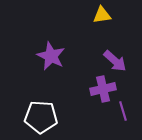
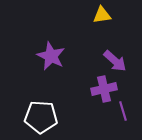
purple cross: moved 1 px right
